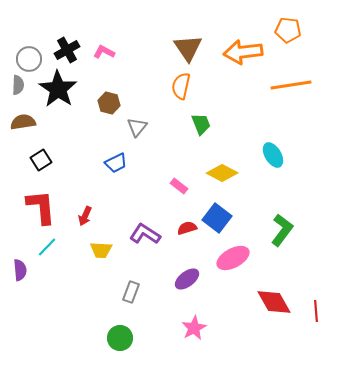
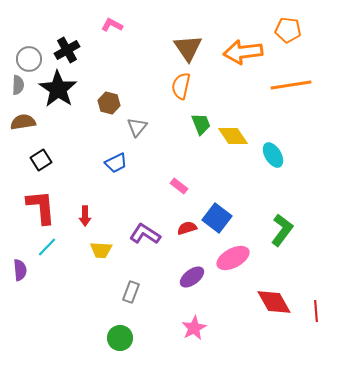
pink L-shape: moved 8 px right, 27 px up
yellow diamond: moved 11 px right, 37 px up; rotated 28 degrees clockwise
red arrow: rotated 24 degrees counterclockwise
purple ellipse: moved 5 px right, 2 px up
